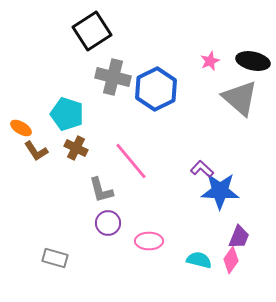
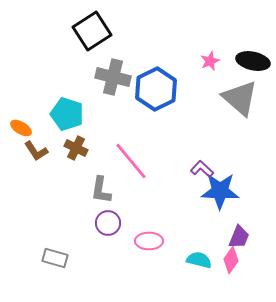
gray L-shape: rotated 24 degrees clockwise
